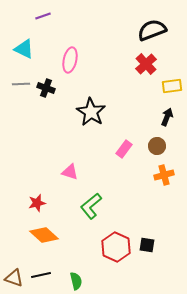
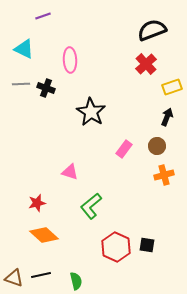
pink ellipse: rotated 15 degrees counterclockwise
yellow rectangle: moved 1 px down; rotated 12 degrees counterclockwise
